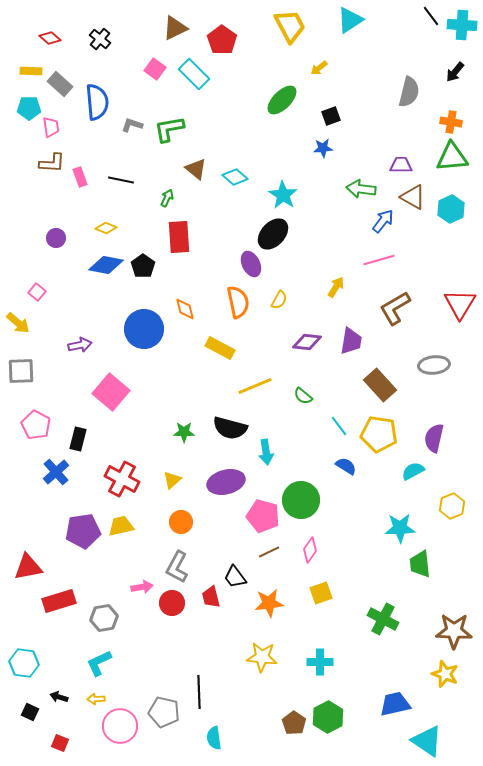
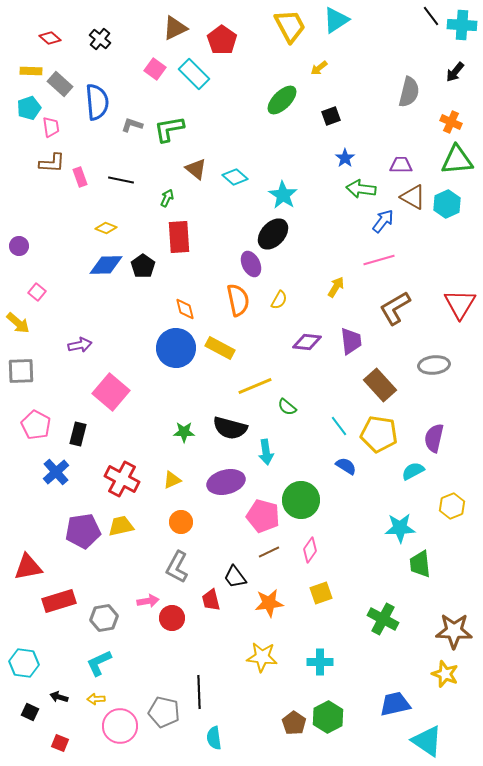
cyan triangle at (350, 20): moved 14 px left
cyan pentagon at (29, 108): rotated 20 degrees counterclockwise
orange cross at (451, 122): rotated 15 degrees clockwise
blue star at (323, 148): moved 22 px right, 10 px down; rotated 30 degrees counterclockwise
green triangle at (452, 157): moved 5 px right, 3 px down
cyan hexagon at (451, 209): moved 4 px left, 5 px up
purple circle at (56, 238): moved 37 px left, 8 px down
blue diamond at (106, 265): rotated 12 degrees counterclockwise
orange semicircle at (238, 302): moved 2 px up
blue circle at (144, 329): moved 32 px right, 19 px down
purple trapezoid at (351, 341): rotated 16 degrees counterclockwise
green semicircle at (303, 396): moved 16 px left, 11 px down
black rectangle at (78, 439): moved 5 px up
yellow triangle at (172, 480): rotated 18 degrees clockwise
pink arrow at (142, 587): moved 6 px right, 14 px down
red trapezoid at (211, 597): moved 3 px down
red circle at (172, 603): moved 15 px down
